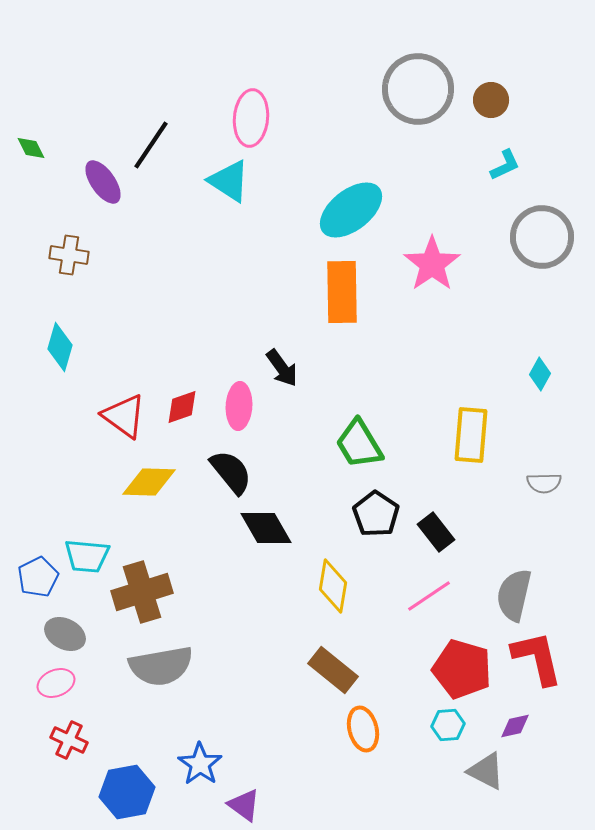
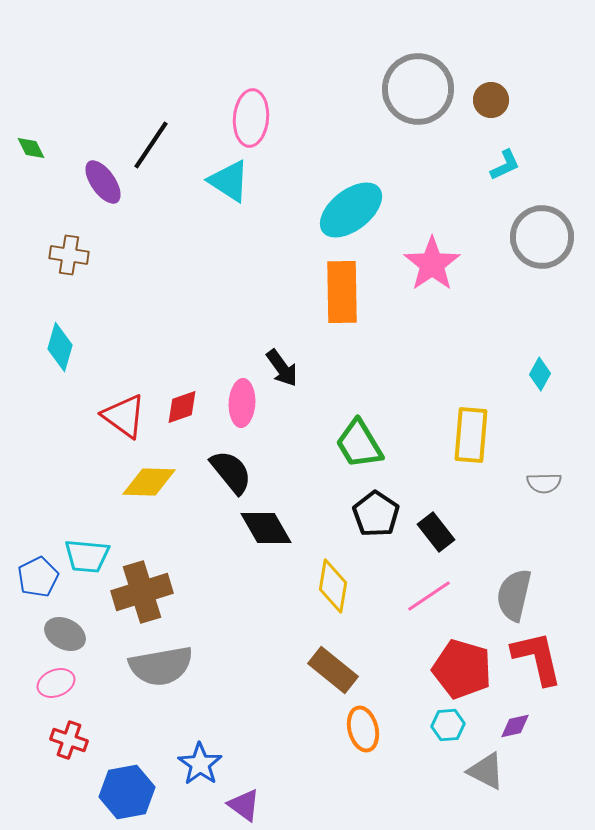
pink ellipse at (239, 406): moved 3 px right, 3 px up
red cross at (69, 740): rotated 6 degrees counterclockwise
